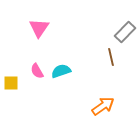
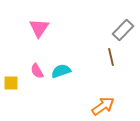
gray rectangle: moved 2 px left, 2 px up
